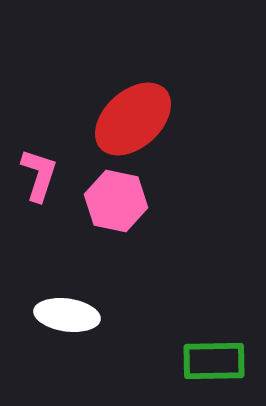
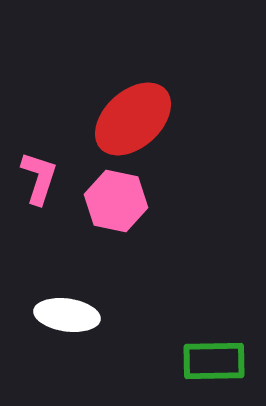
pink L-shape: moved 3 px down
